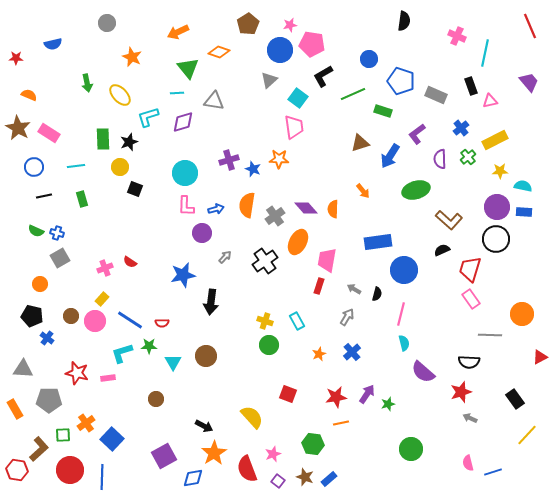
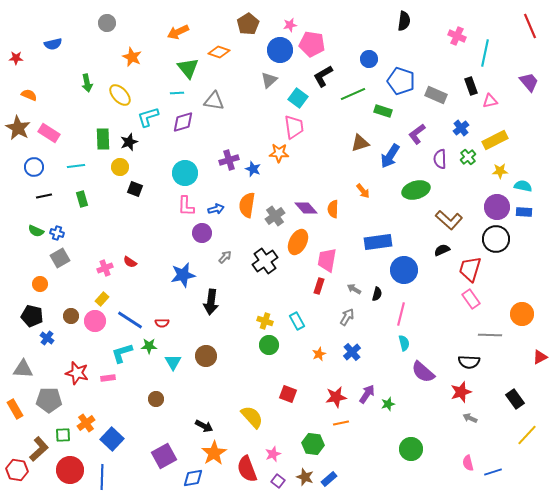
orange star at (279, 159): moved 6 px up
